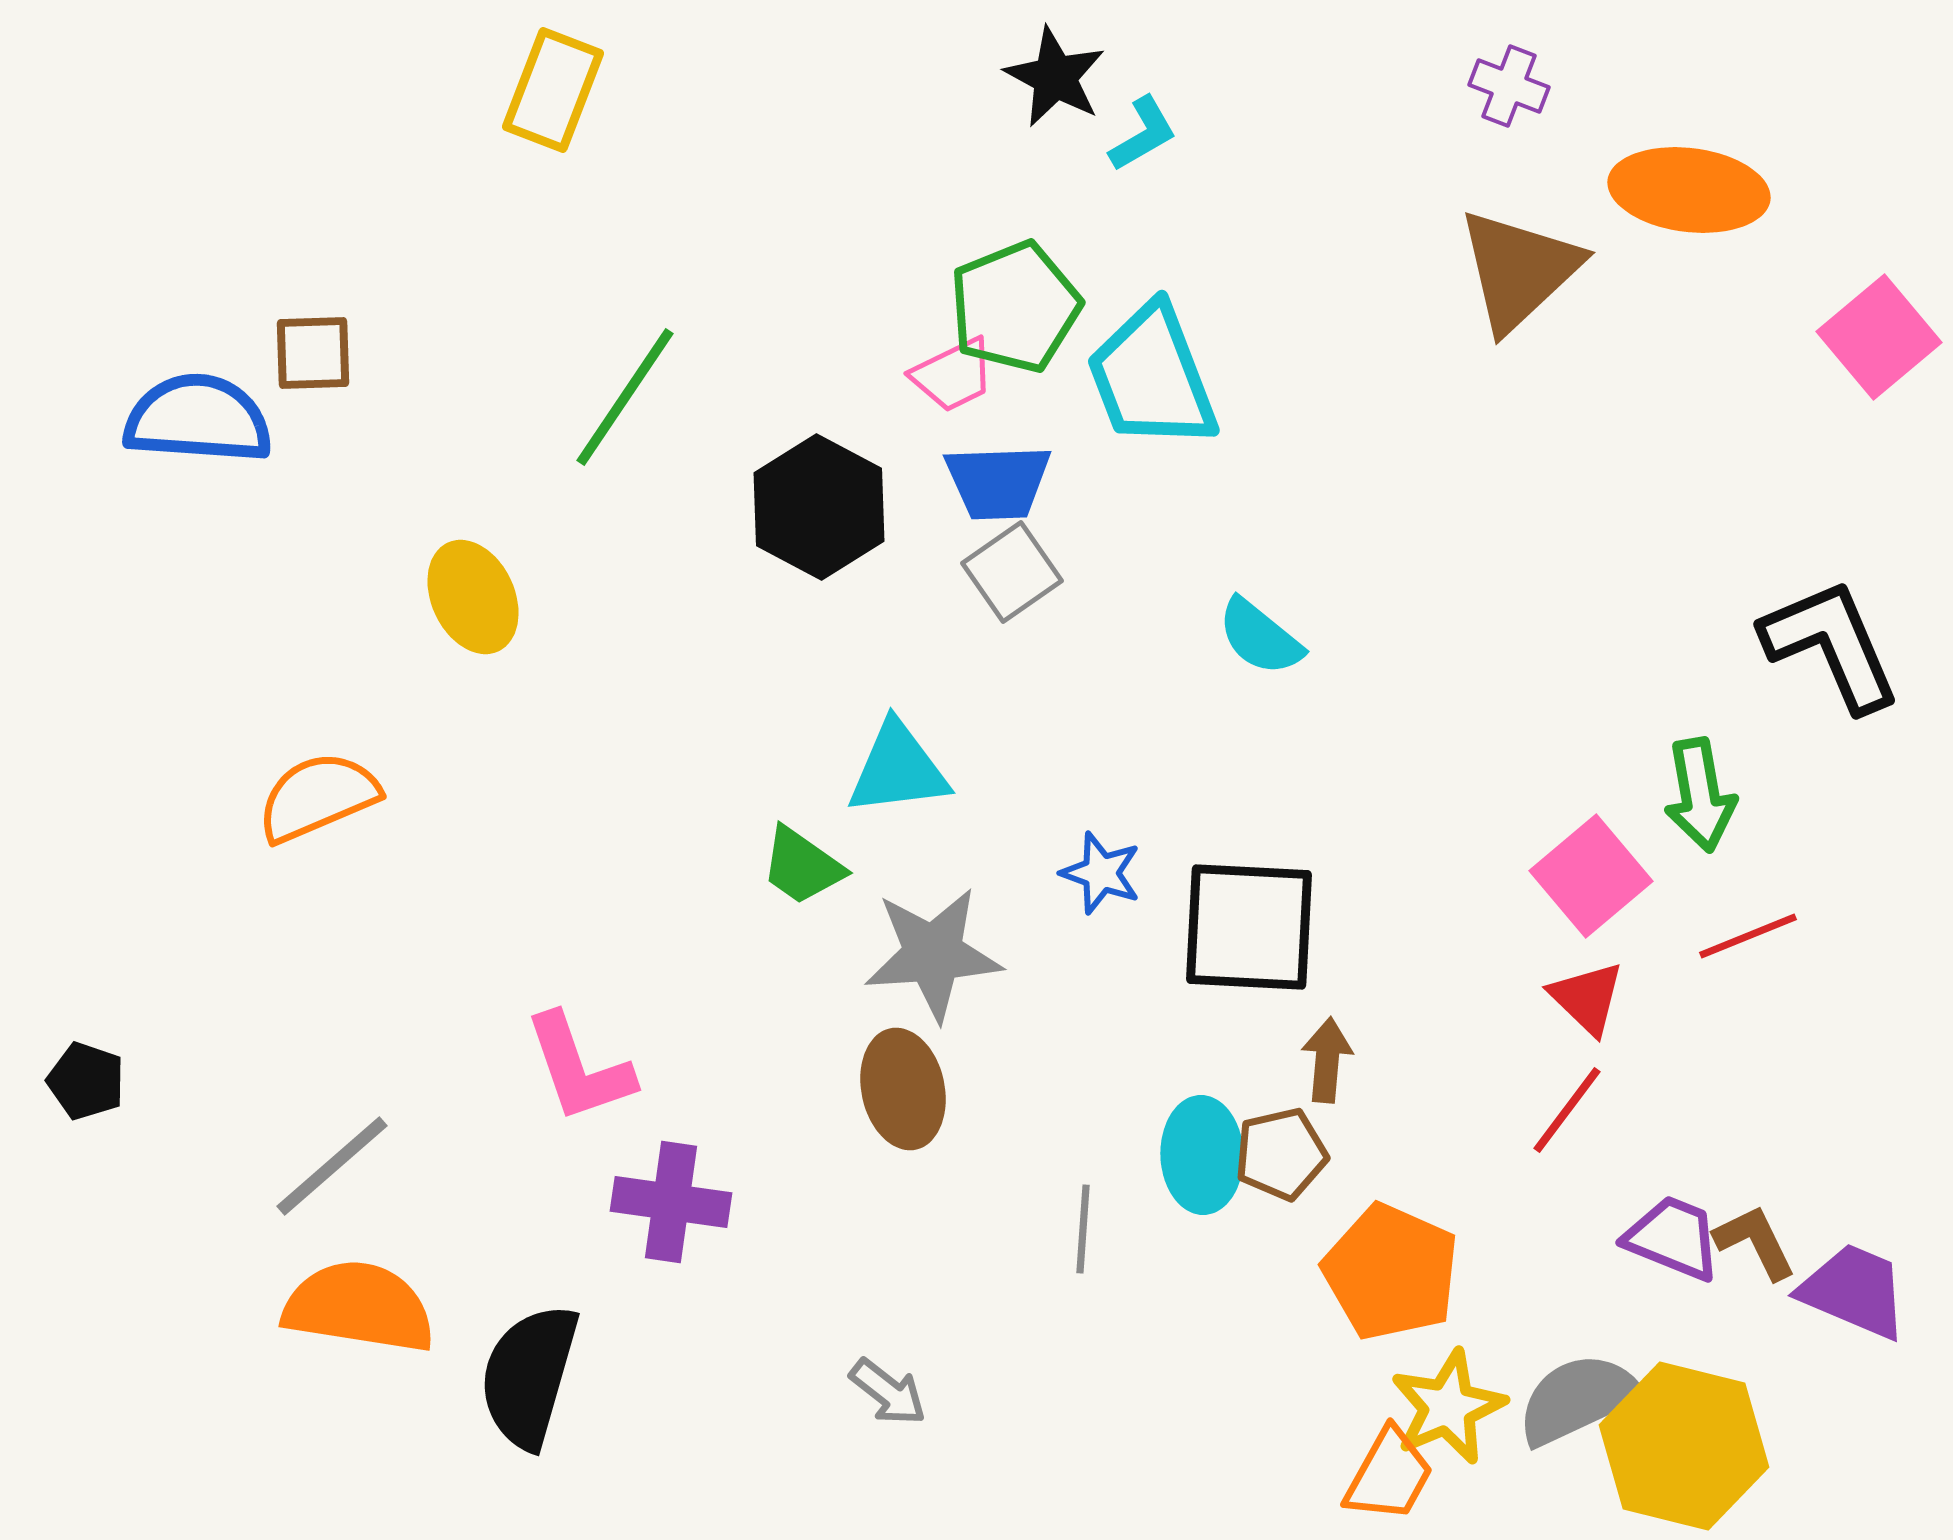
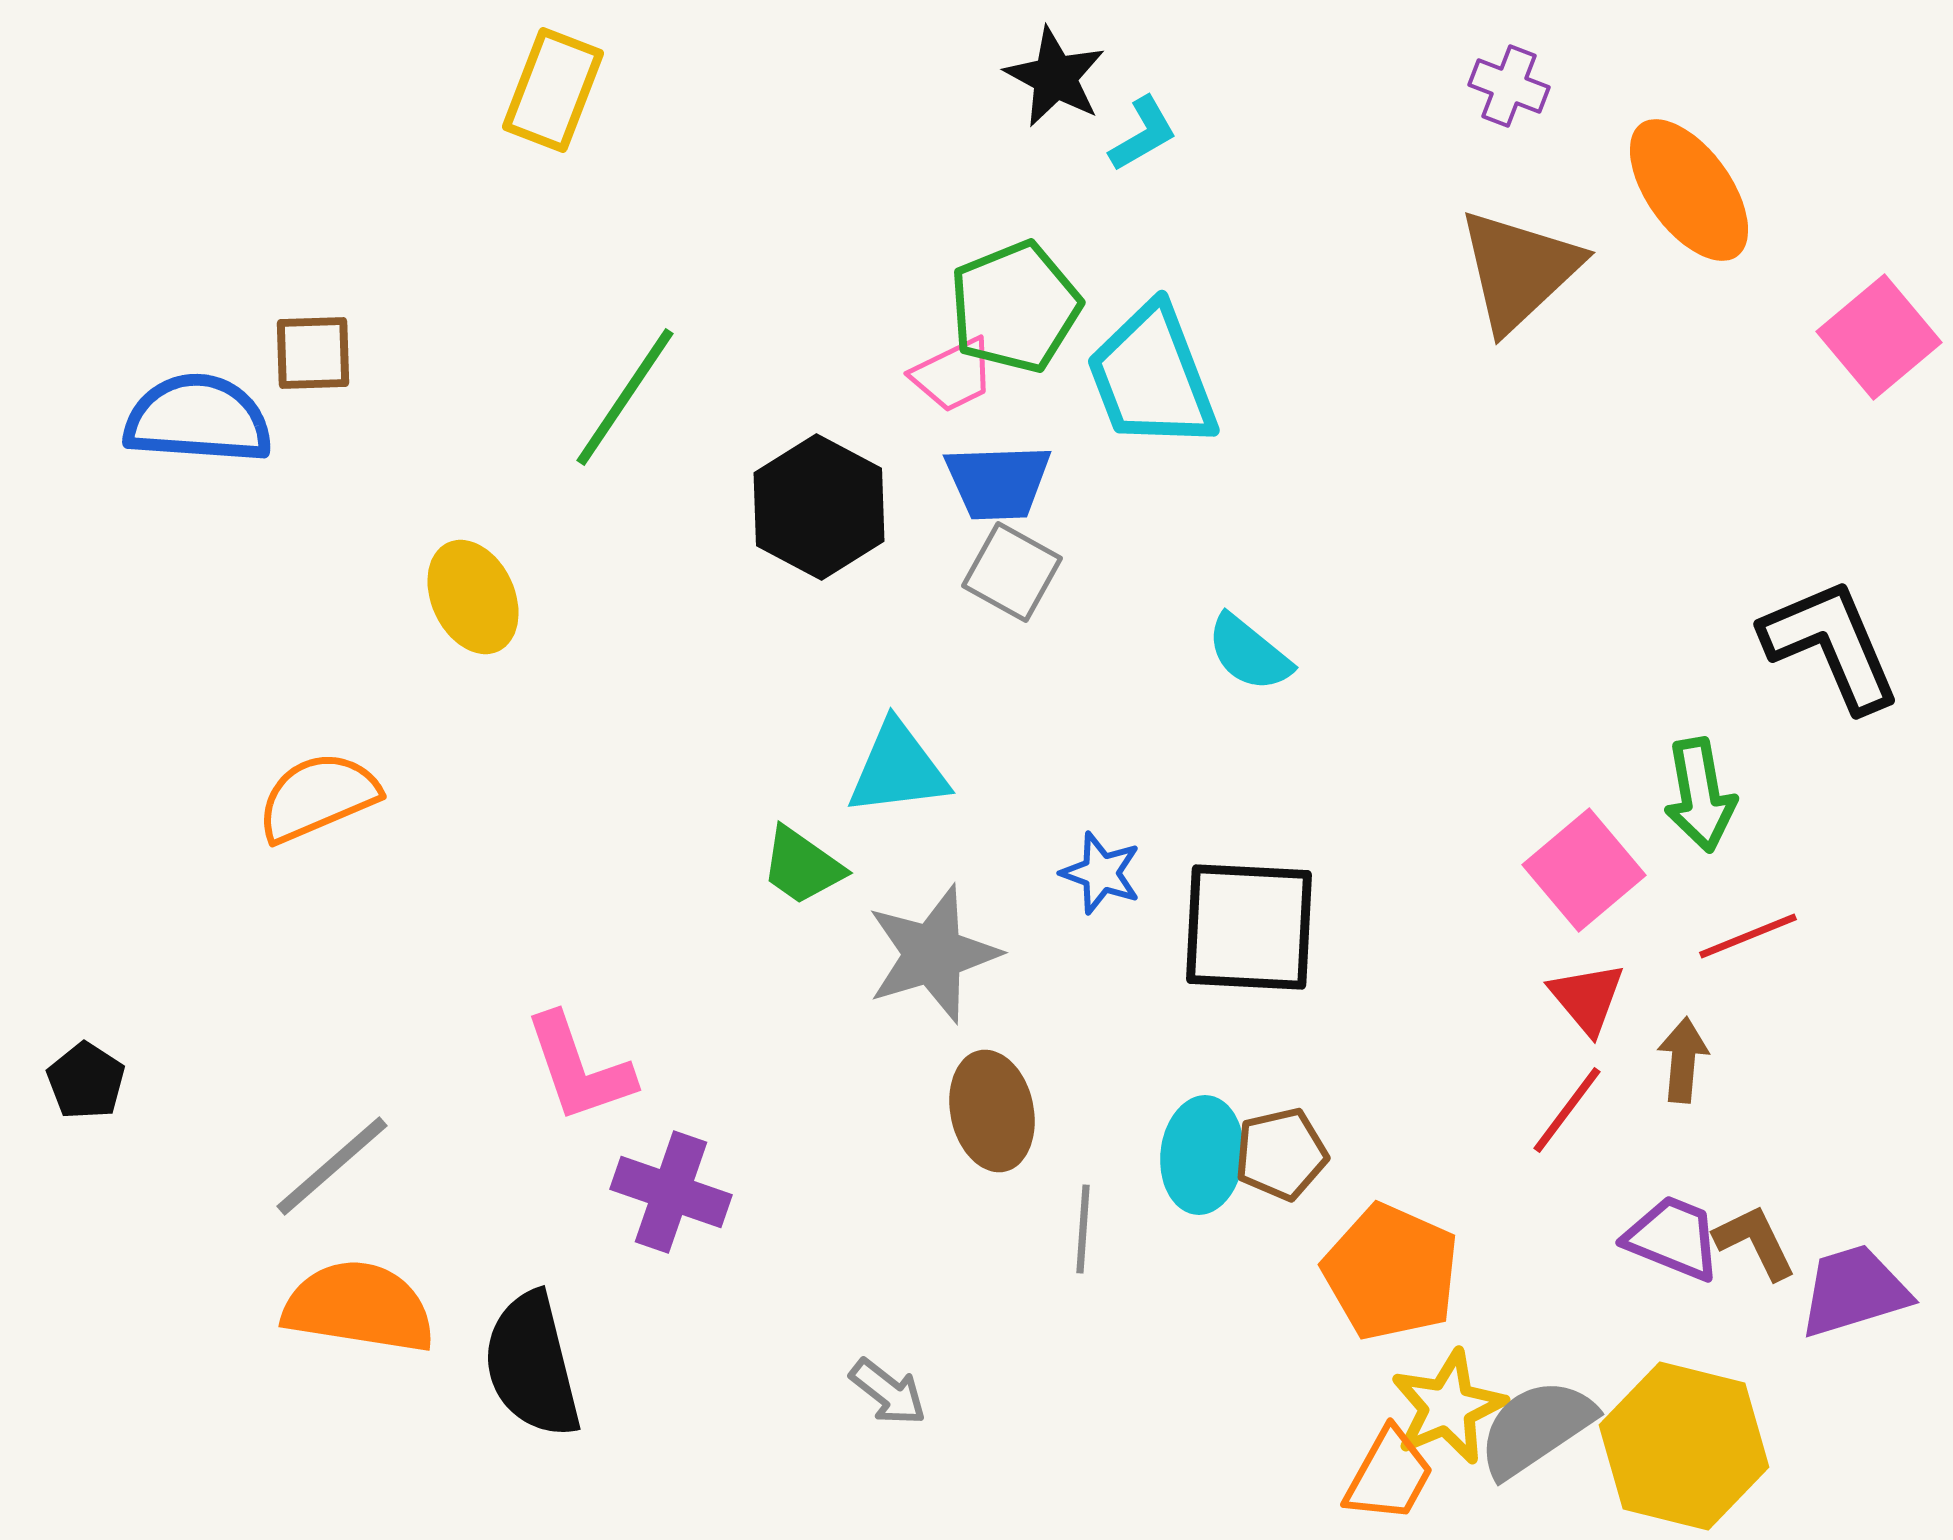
orange ellipse at (1689, 190): rotated 47 degrees clockwise
gray square at (1012, 572): rotated 26 degrees counterclockwise
cyan semicircle at (1260, 637): moved 11 px left, 16 px down
pink square at (1591, 876): moved 7 px left, 6 px up
gray star at (933, 954): rotated 13 degrees counterclockwise
red triangle at (1587, 998): rotated 6 degrees clockwise
brown arrow at (1327, 1060): moved 356 px right
black pentagon at (86, 1081): rotated 14 degrees clockwise
brown ellipse at (903, 1089): moved 89 px right, 22 px down
cyan ellipse at (1202, 1155): rotated 8 degrees clockwise
purple cross at (671, 1202): moved 10 px up; rotated 11 degrees clockwise
purple trapezoid at (1854, 1291): rotated 40 degrees counterclockwise
black semicircle at (529, 1376): moved 3 px right, 11 px up; rotated 30 degrees counterclockwise
gray semicircle at (1578, 1399): moved 42 px left, 29 px down; rotated 9 degrees counterclockwise
